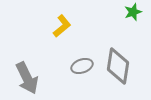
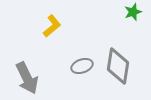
yellow L-shape: moved 10 px left
